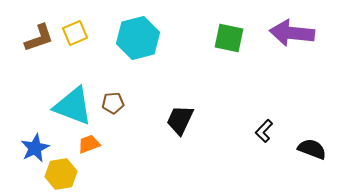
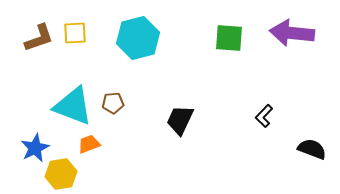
yellow square: rotated 20 degrees clockwise
green square: rotated 8 degrees counterclockwise
black L-shape: moved 15 px up
